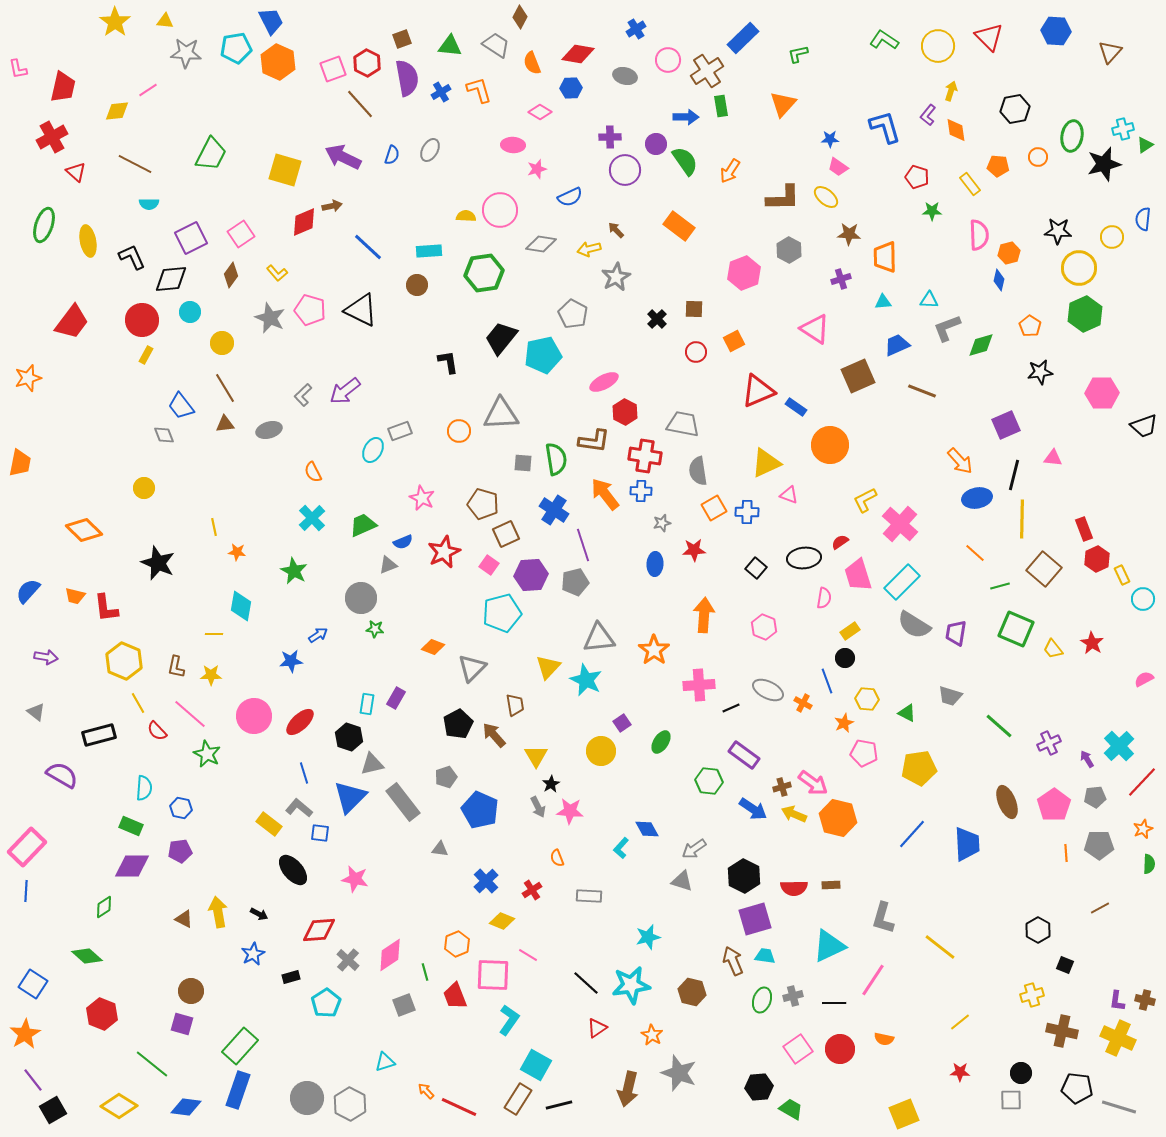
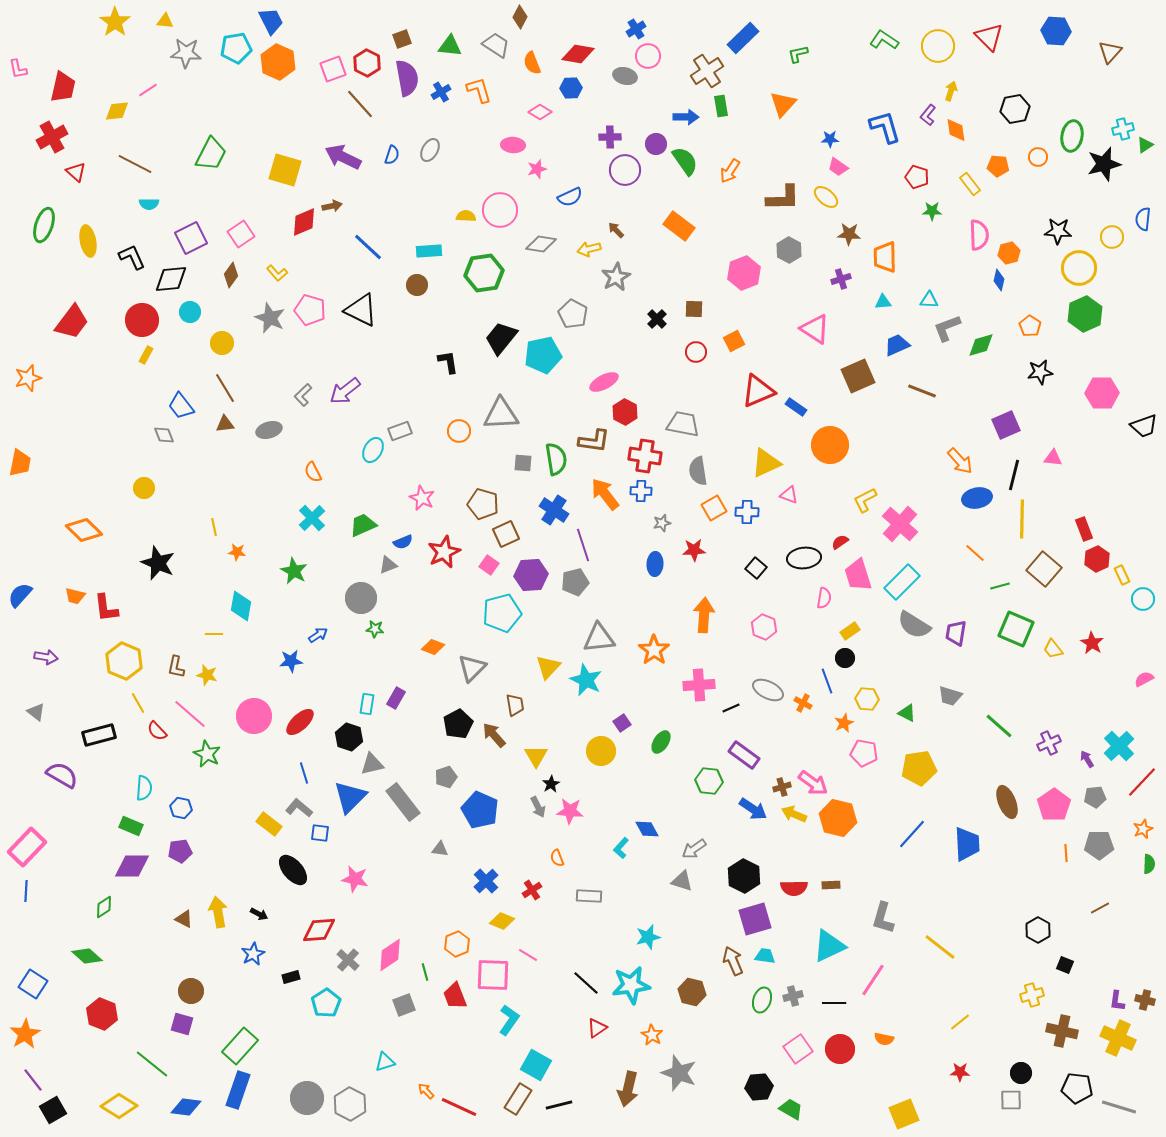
pink circle at (668, 60): moved 20 px left, 4 px up
blue semicircle at (28, 591): moved 8 px left, 4 px down
yellow star at (211, 675): moved 4 px left; rotated 15 degrees clockwise
